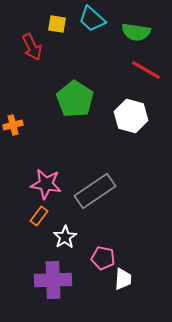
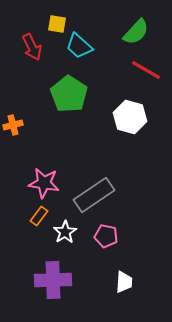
cyan trapezoid: moved 13 px left, 27 px down
green semicircle: rotated 56 degrees counterclockwise
green pentagon: moved 6 px left, 5 px up
white hexagon: moved 1 px left, 1 px down
pink star: moved 2 px left, 1 px up
gray rectangle: moved 1 px left, 4 px down
white star: moved 5 px up
pink pentagon: moved 3 px right, 22 px up
white trapezoid: moved 1 px right, 3 px down
